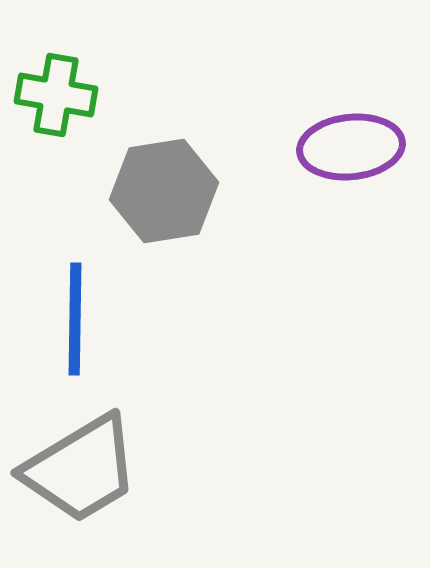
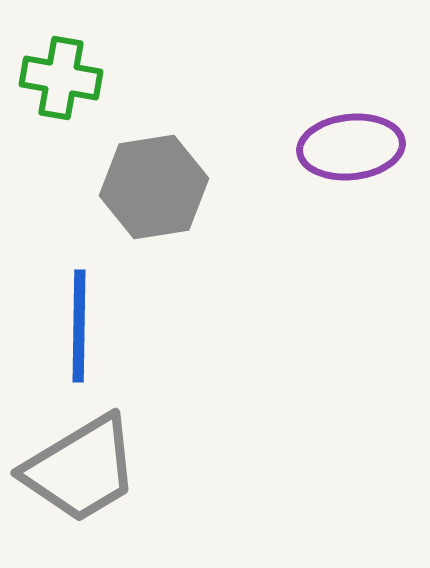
green cross: moved 5 px right, 17 px up
gray hexagon: moved 10 px left, 4 px up
blue line: moved 4 px right, 7 px down
